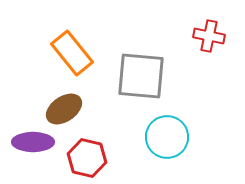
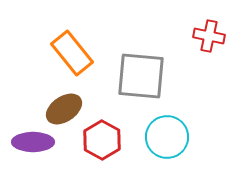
red hexagon: moved 15 px right, 18 px up; rotated 15 degrees clockwise
